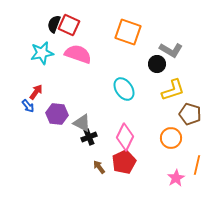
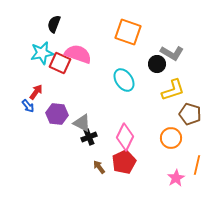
red square: moved 9 px left, 38 px down
gray L-shape: moved 1 px right, 3 px down
cyan ellipse: moved 9 px up
